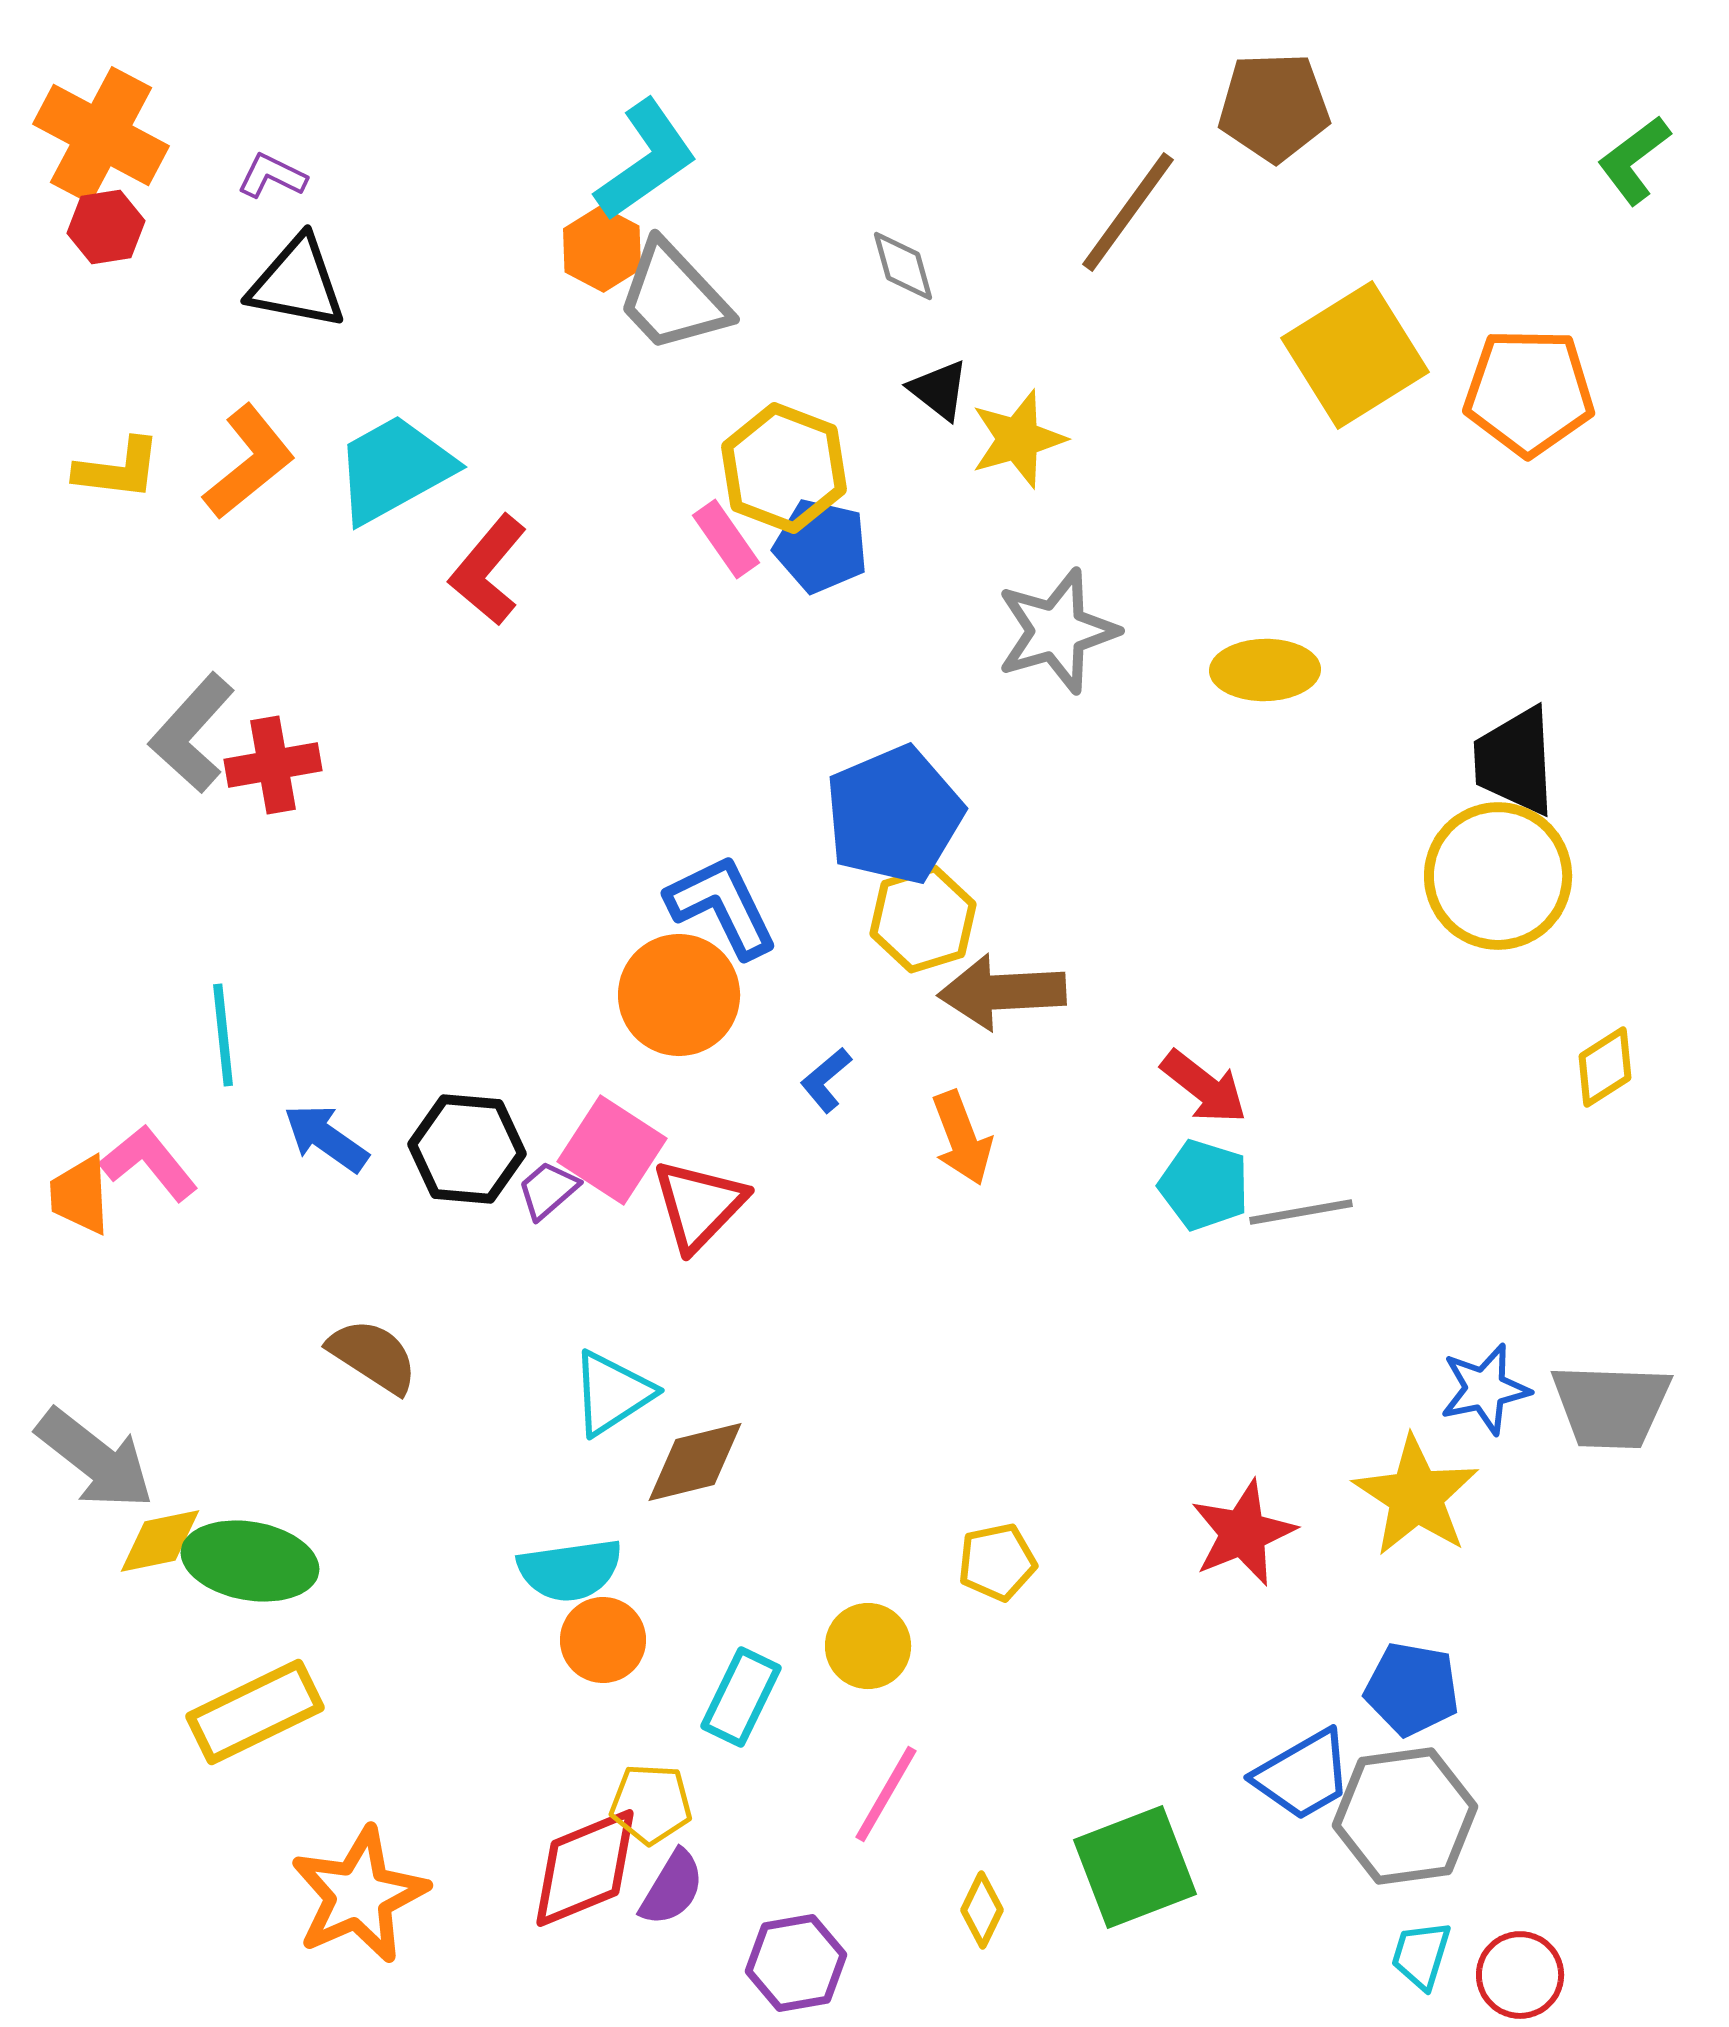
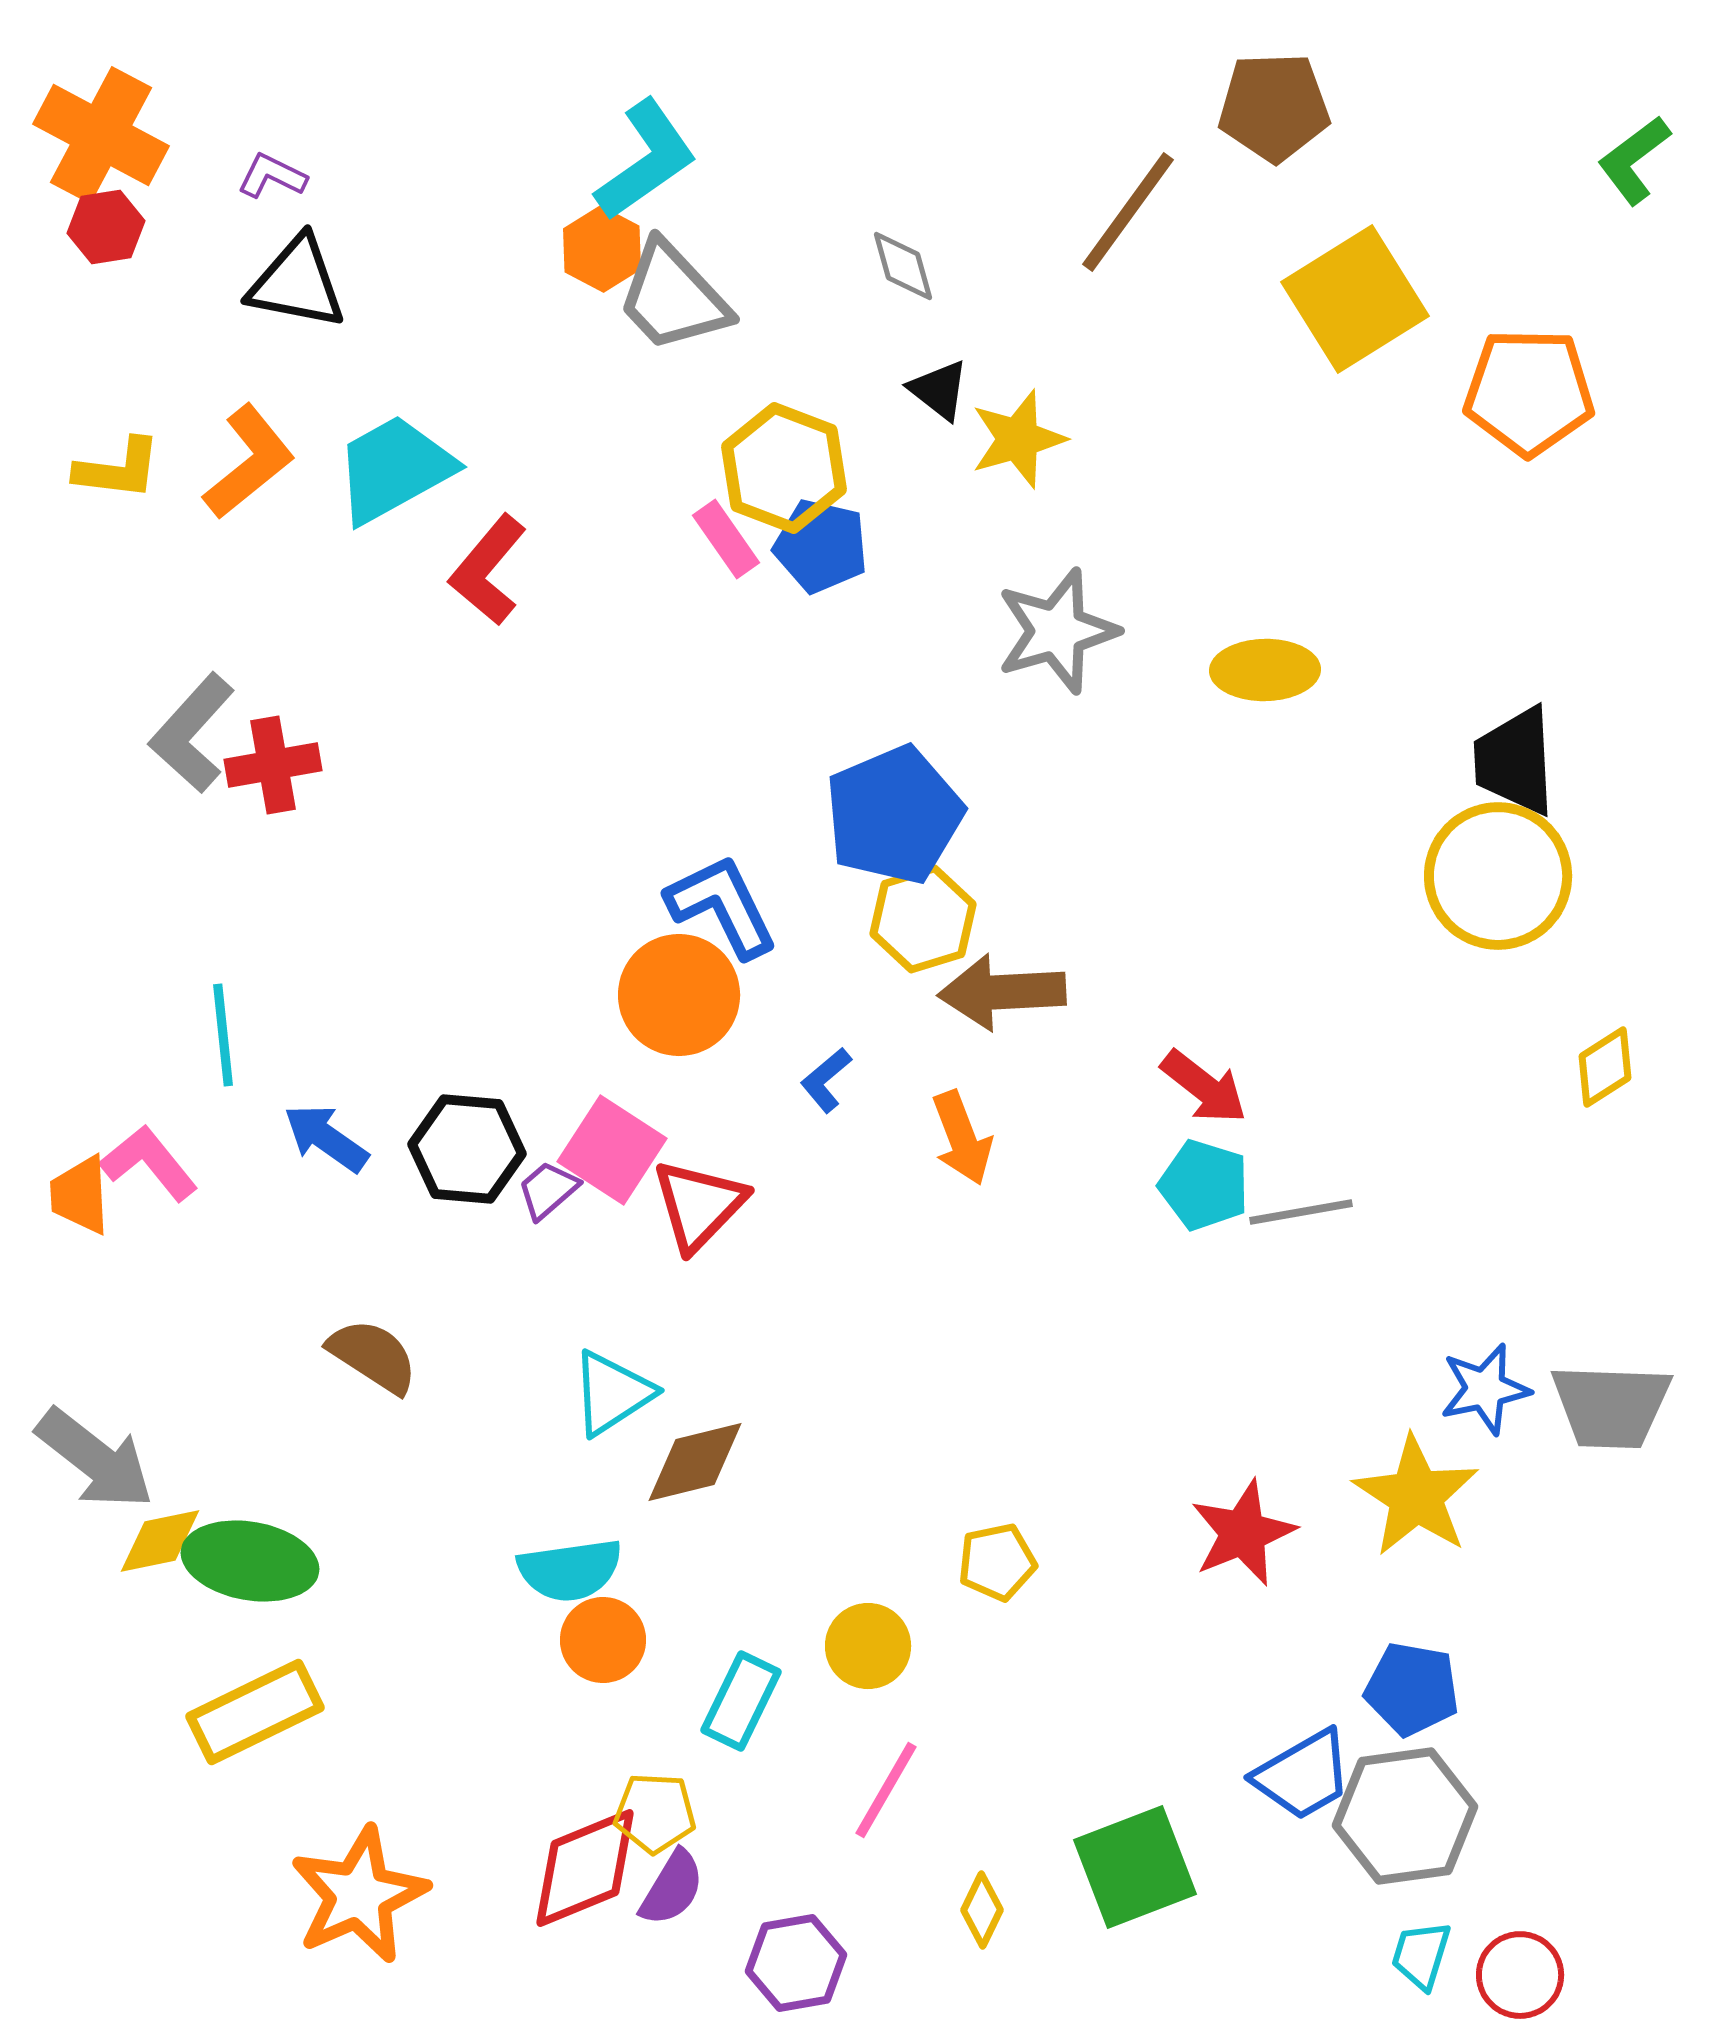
yellow square at (1355, 355): moved 56 px up
cyan rectangle at (741, 1697): moved 4 px down
pink line at (886, 1794): moved 4 px up
yellow pentagon at (651, 1804): moved 4 px right, 9 px down
